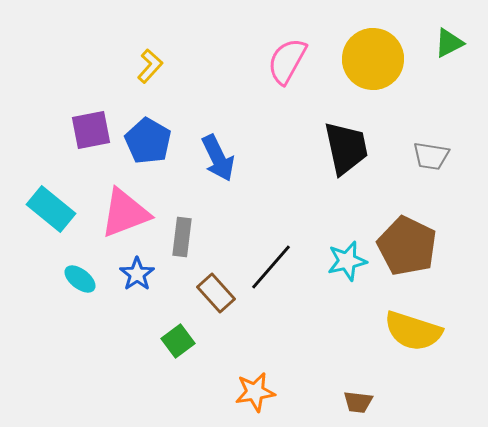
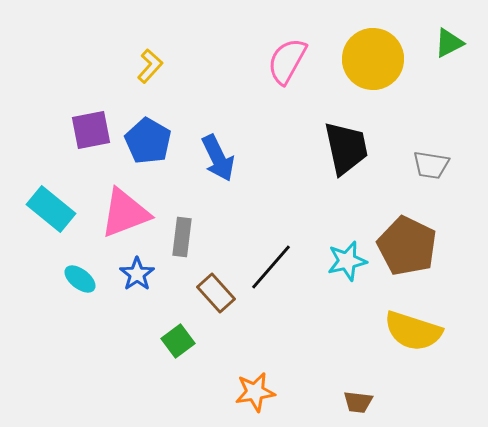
gray trapezoid: moved 9 px down
